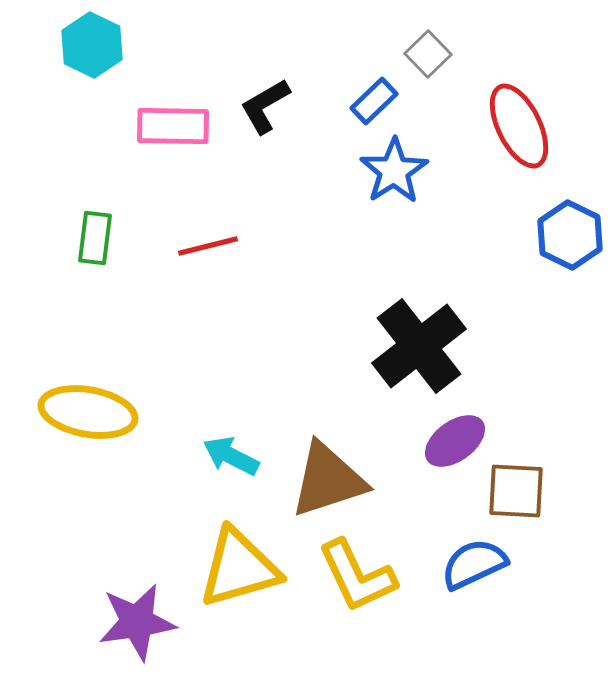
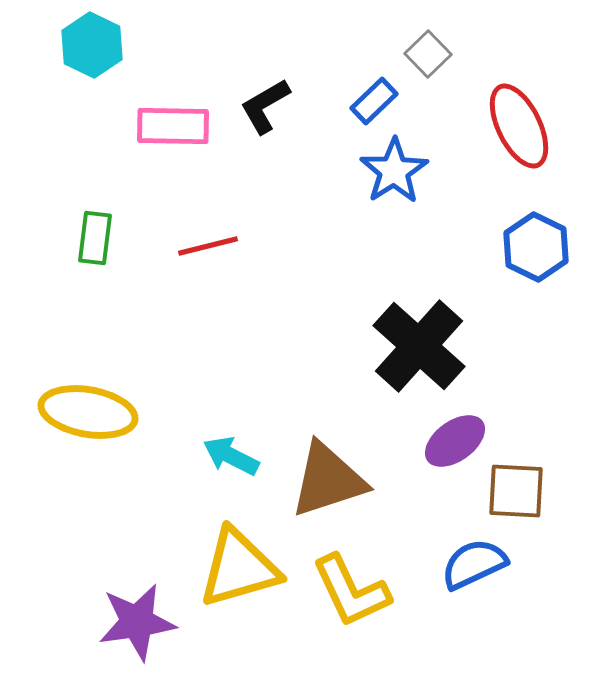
blue hexagon: moved 34 px left, 12 px down
black cross: rotated 10 degrees counterclockwise
yellow L-shape: moved 6 px left, 15 px down
